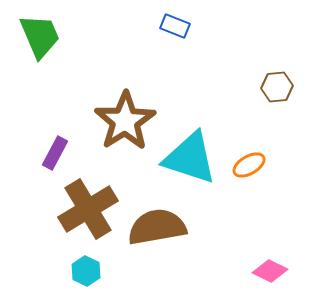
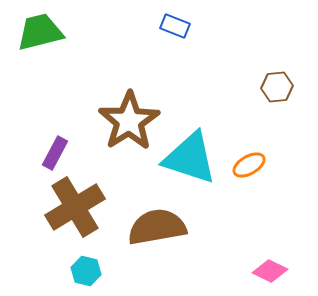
green trapezoid: moved 4 px up; rotated 81 degrees counterclockwise
brown star: moved 4 px right
brown cross: moved 13 px left, 2 px up
cyan hexagon: rotated 12 degrees counterclockwise
